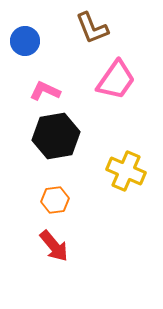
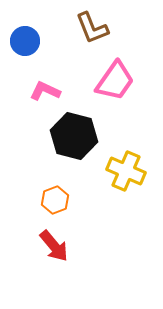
pink trapezoid: moved 1 px left, 1 px down
black hexagon: moved 18 px right; rotated 24 degrees clockwise
orange hexagon: rotated 12 degrees counterclockwise
